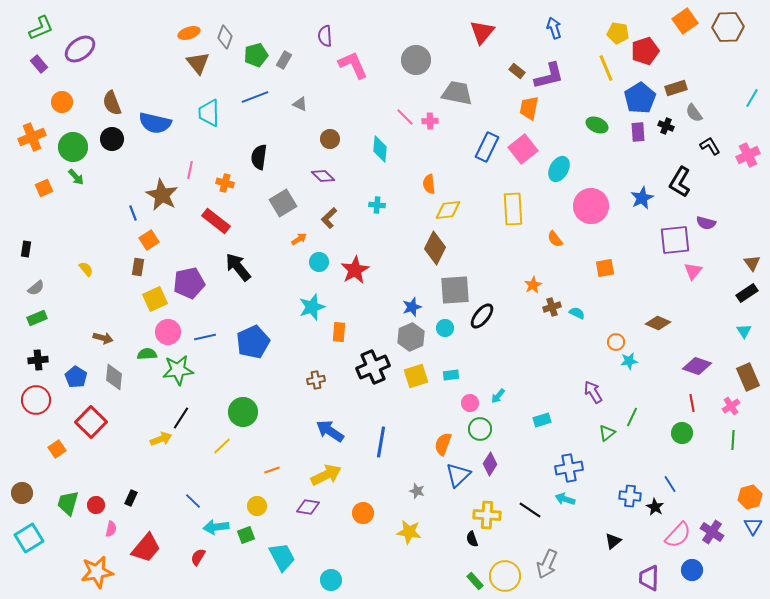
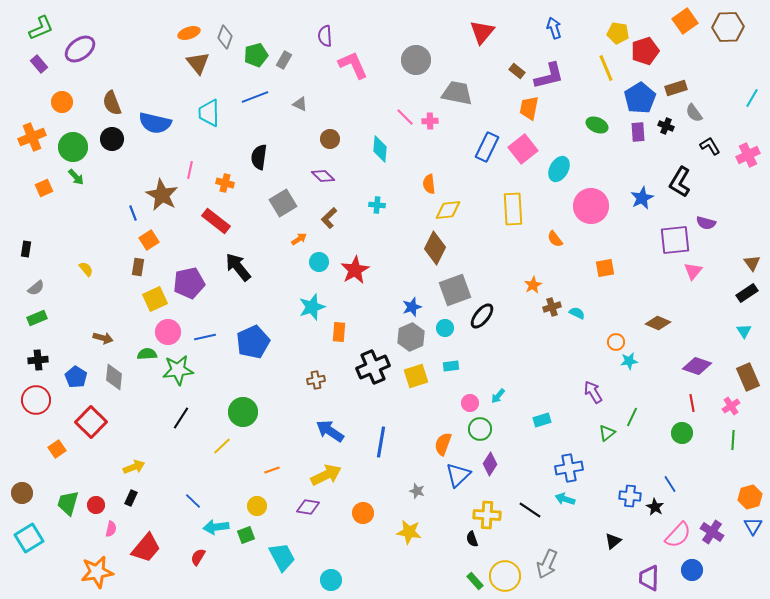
gray square at (455, 290): rotated 16 degrees counterclockwise
cyan rectangle at (451, 375): moved 9 px up
yellow arrow at (161, 439): moved 27 px left, 28 px down
